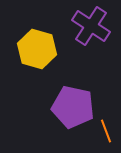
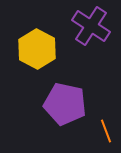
yellow hexagon: rotated 12 degrees clockwise
purple pentagon: moved 8 px left, 3 px up
